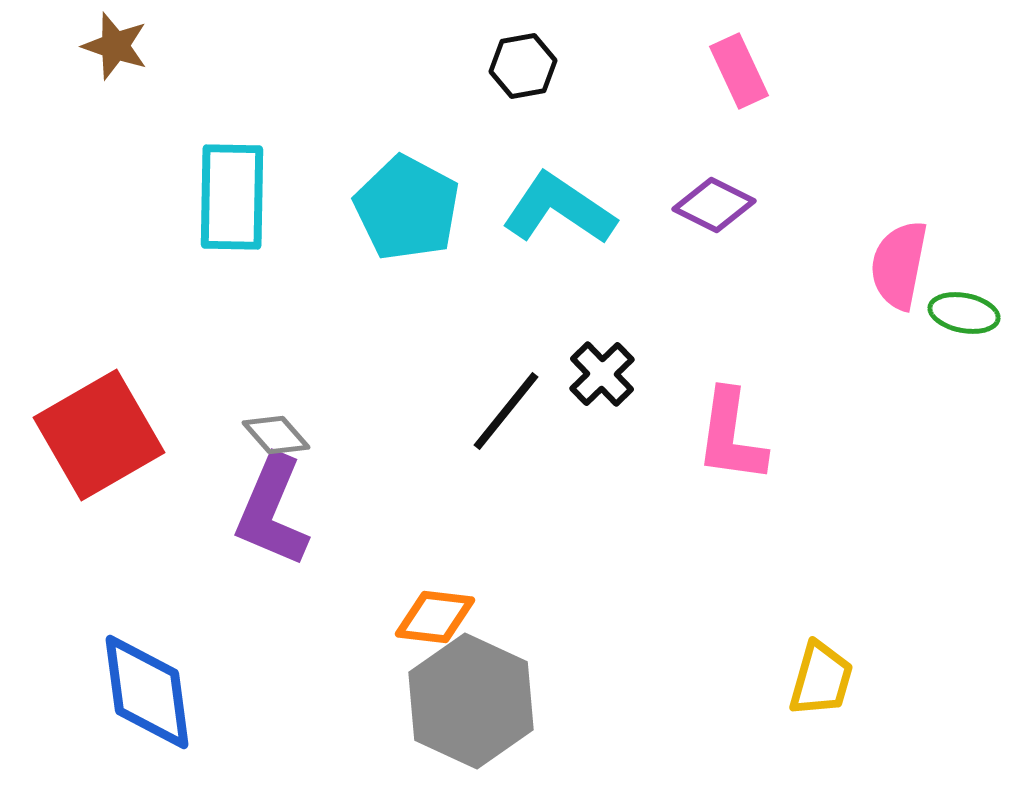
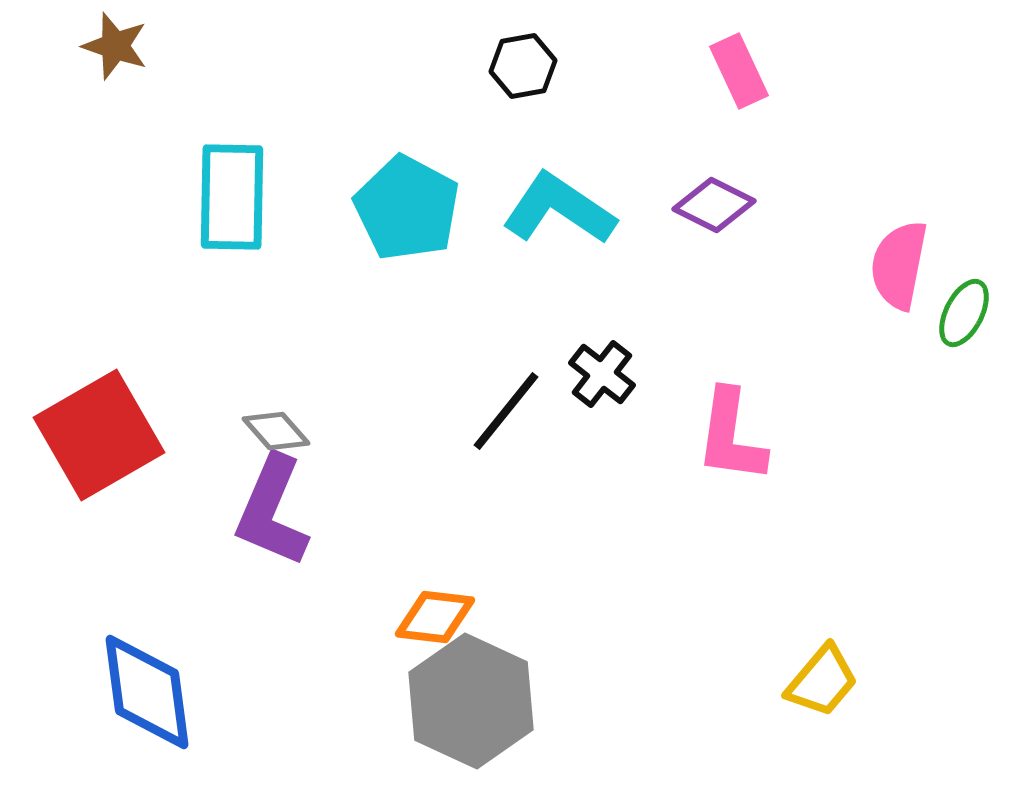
green ellipse: rotated 74 degrees counterclockwise
black cross: rotated 8 degrees counterclockwise
gray diamond: moved 4 px up
yellow trapezoid: moved 1 px right, 2 px down; rotated 24 degrees clockwise
